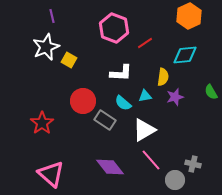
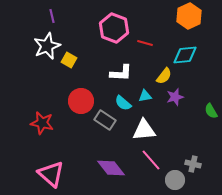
red line: rotated 49 degrees clockwise
white star: moved 1 px right, 1 px up
yellow semicircle: moved 1 px right, 1 px up; rotated 30 degrees clockwise
green semicircle: moved 19 px down
red circle: moved 2 px left
red star: rotated 25 degrees counterclockwise
white triangle: rotated 25 degrees clockwise
purple diamond: moved 1 px right, 1 px down
